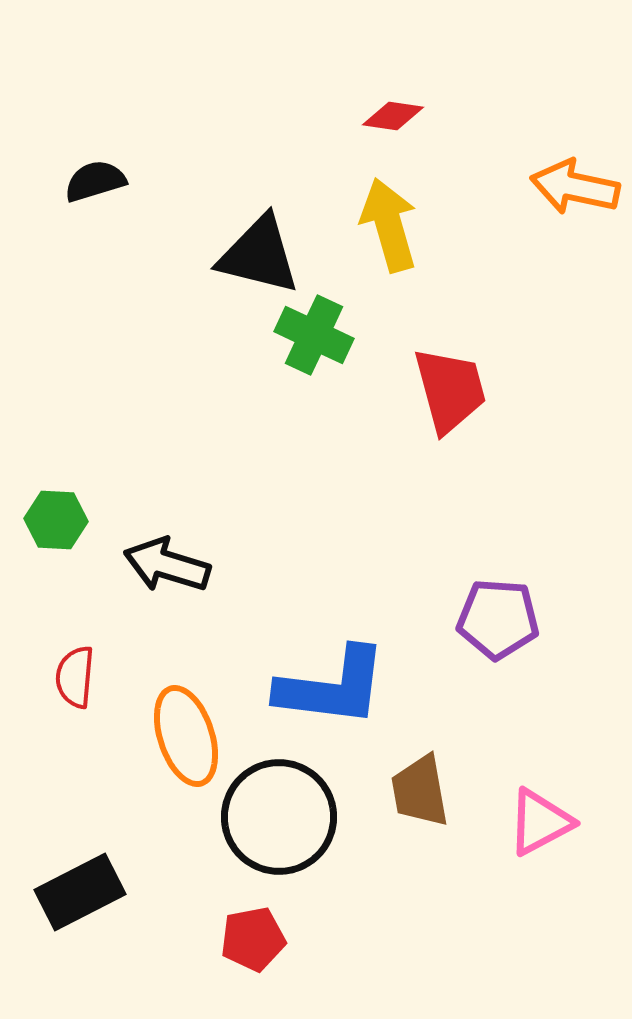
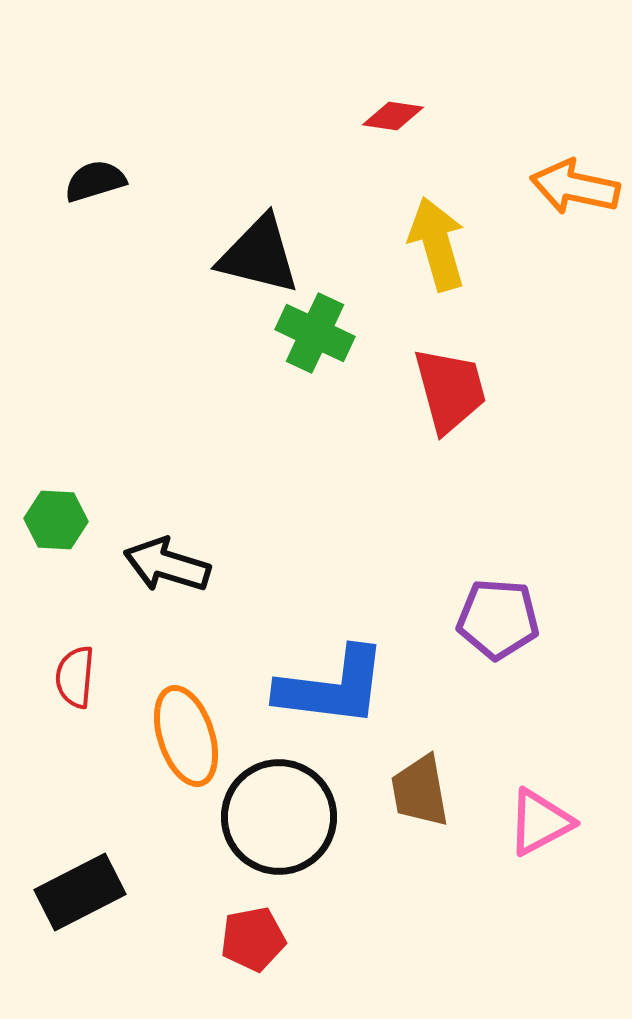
yellow arrow: moved 48 px right, 19 px down
green cross: moved 1 px right, 2 px up
